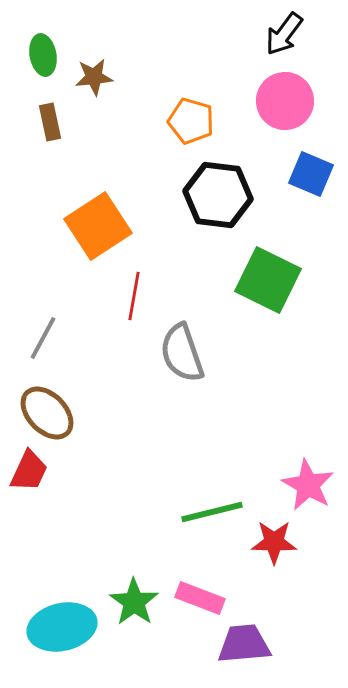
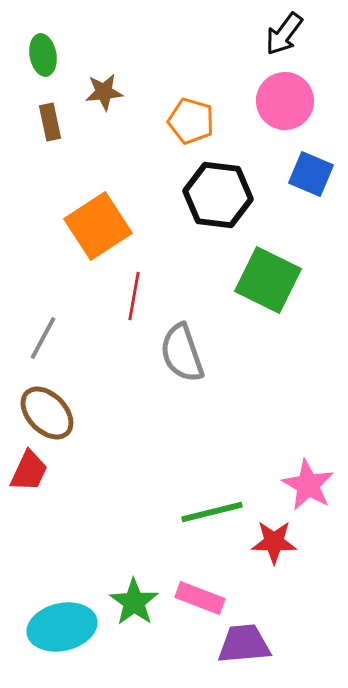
brown star: moved 10 px right, 15 px down
